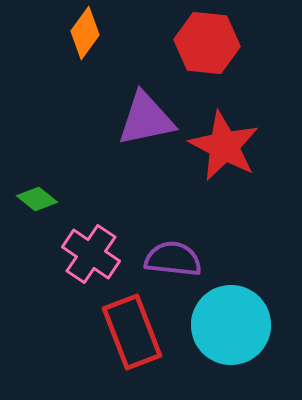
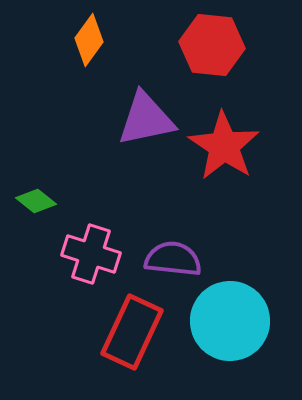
orange diamond: moved 4 px right, 7 px down
red hexagon: moved 5 px right, 2 px down
red star: rotated 6 degrees clockwise
green diamond: moved 1 px left, 2 px down
pink cross: rotated 16 degrees counterclockwise
cyan circle: moved 1 px left, 4 px up
red rectangle: rotated 46 degrees clockwise
